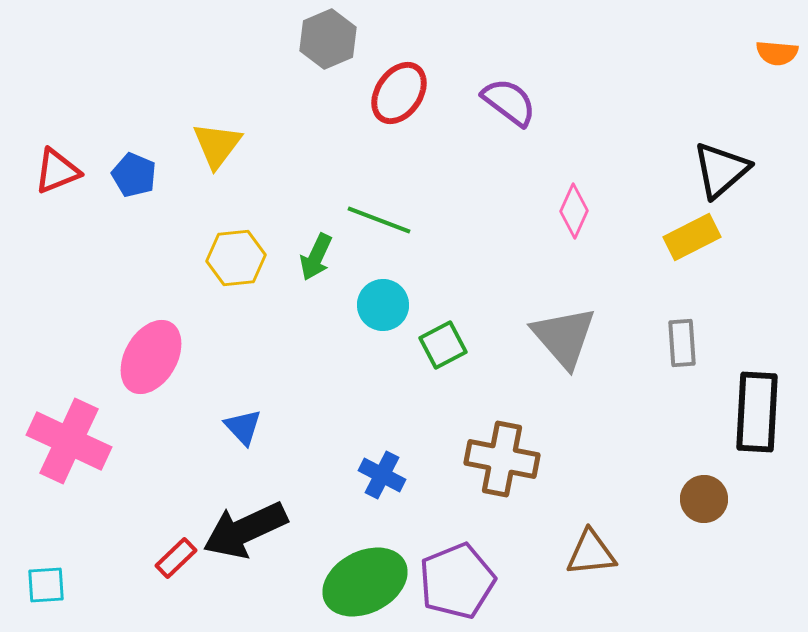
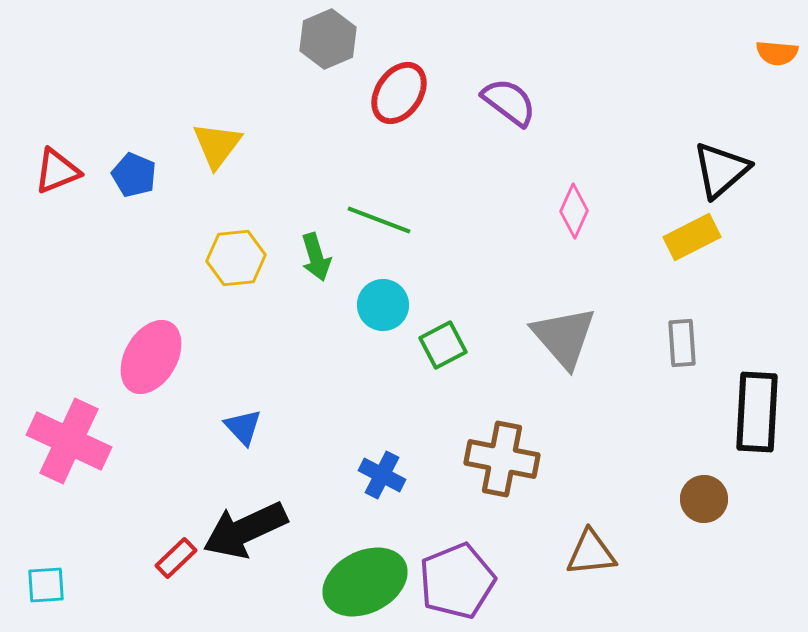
green arrow: rotated 42 degrees counterclockwise
